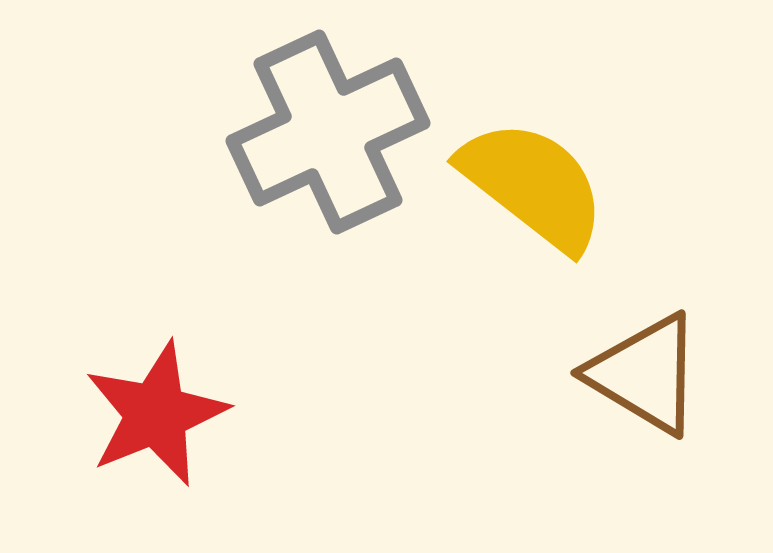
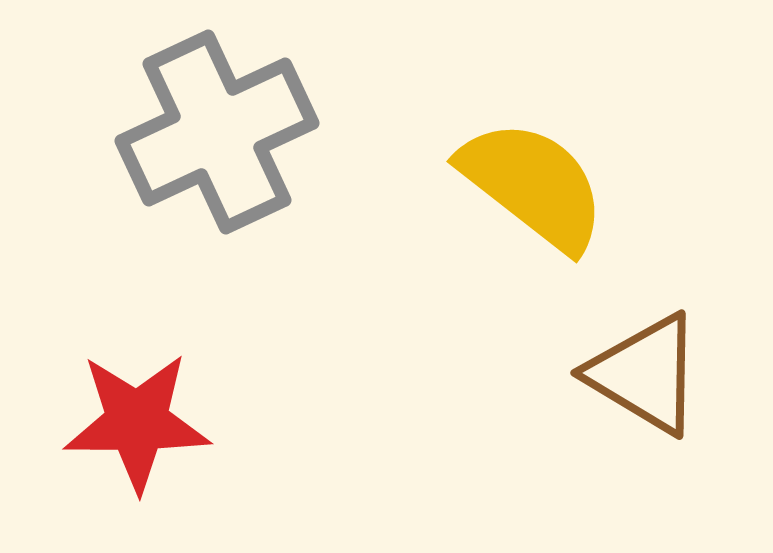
gray cross: moved 111 px left
red star: moved 19 px left, 8 px down; rotated 22 degrees clockwise
